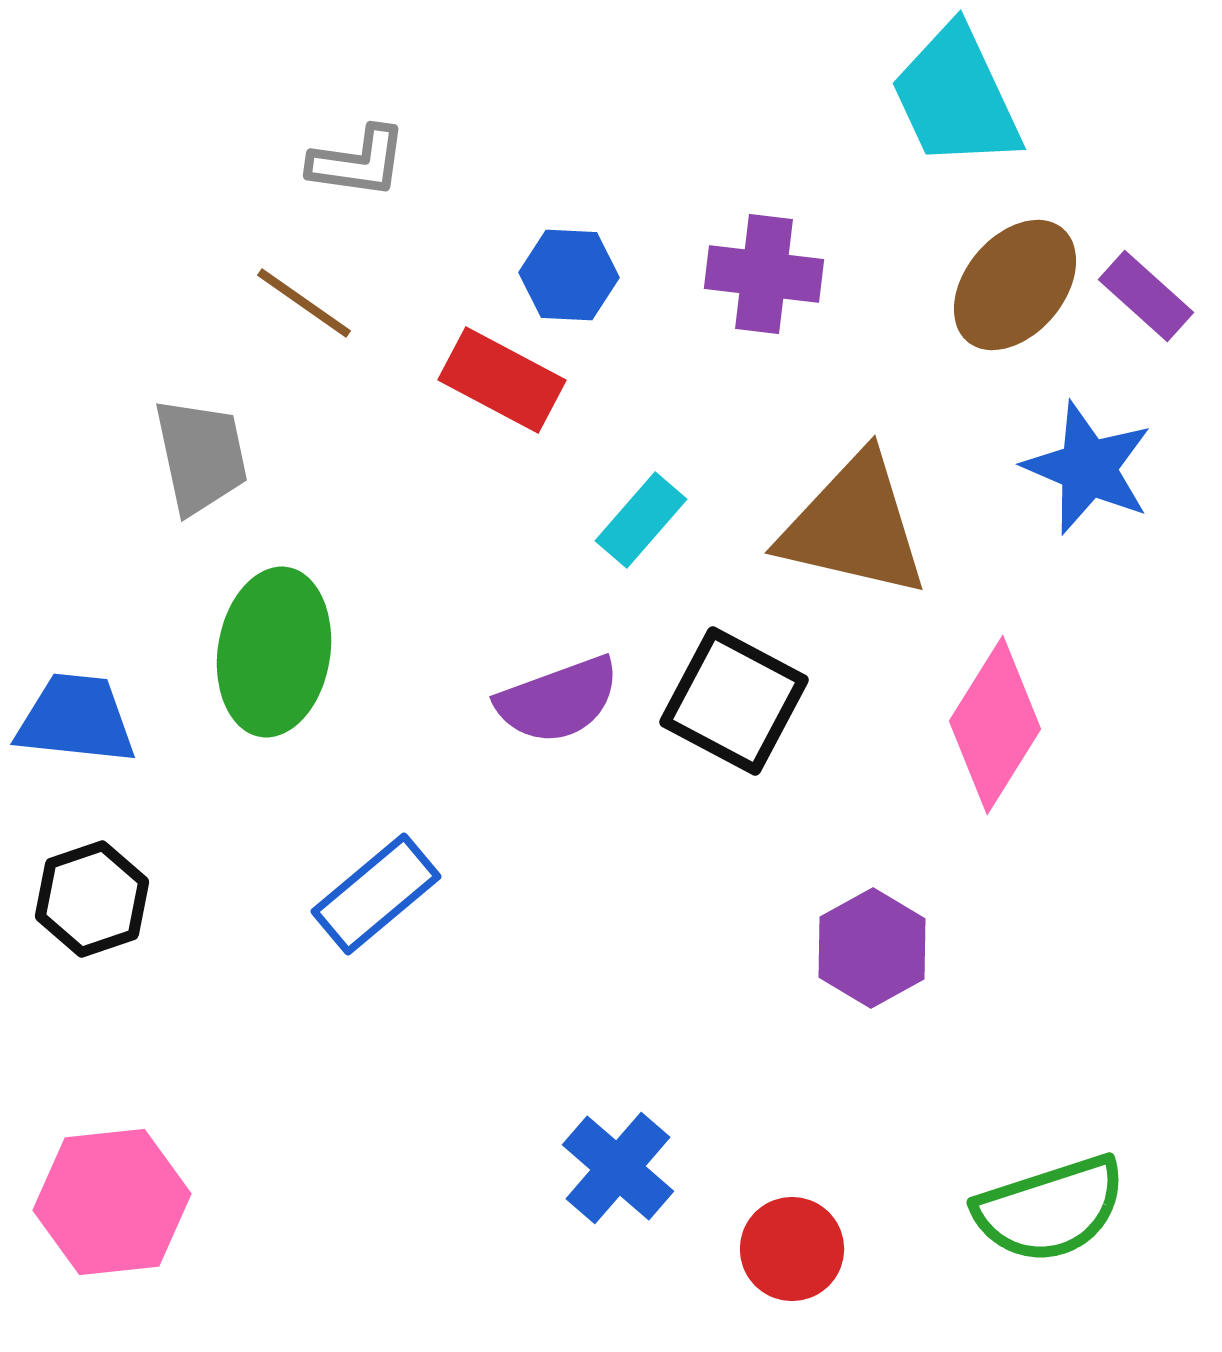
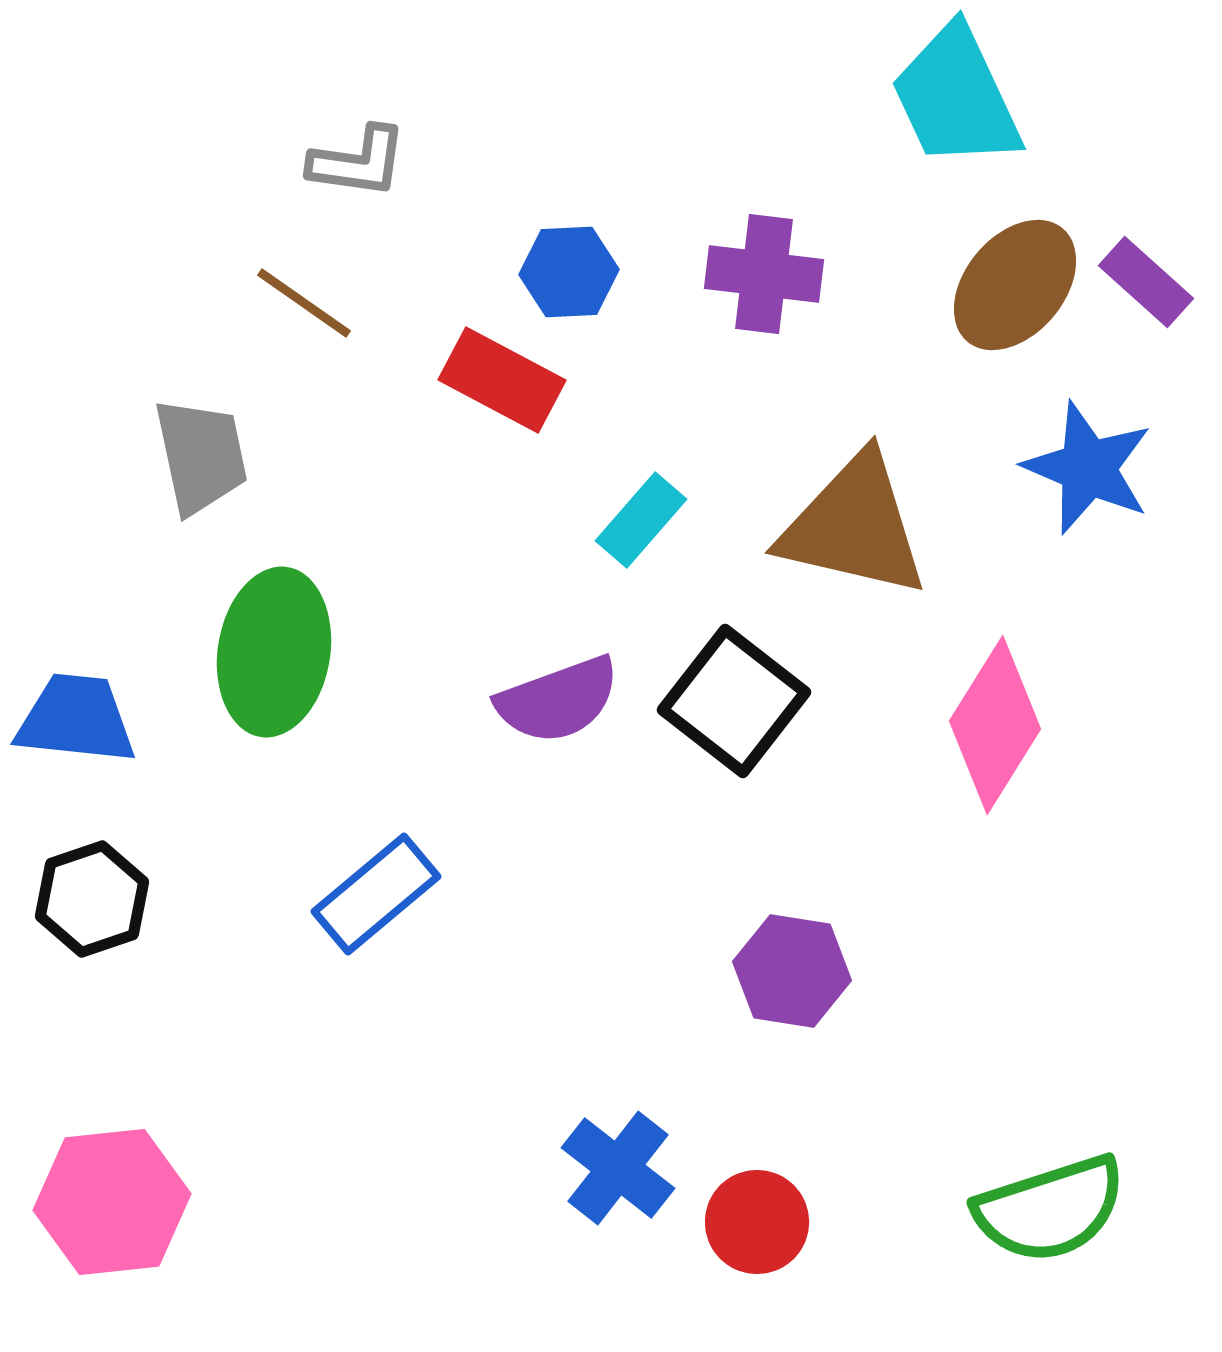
blue hexagon: moved 3 px up; rotated 6 degrees counterclockwise
purple rectangle: moved 14 px up
black square: rotated 10 degrees clockwise
purple hexagon: moved 80 px left, 23 px down; rotated 22 degrees counterclockwise
blue cross: rotated 3 degrees counterclockwise
red circle: moved 35 px left, 27 px up
